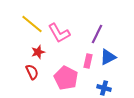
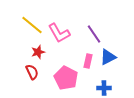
yellow line: moved 1 px down
purple line: moved 3 px left; rotated 60 degrees counterclockwise
blue cross: rotated 16 degrees counterclockwise
